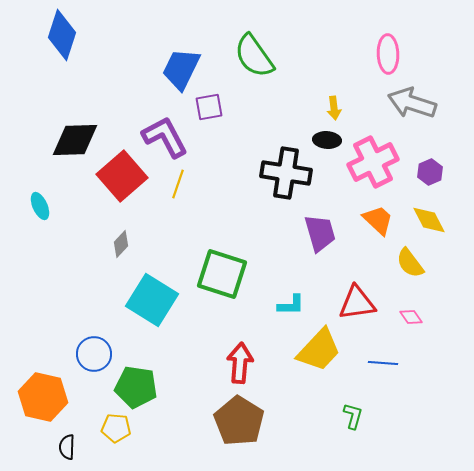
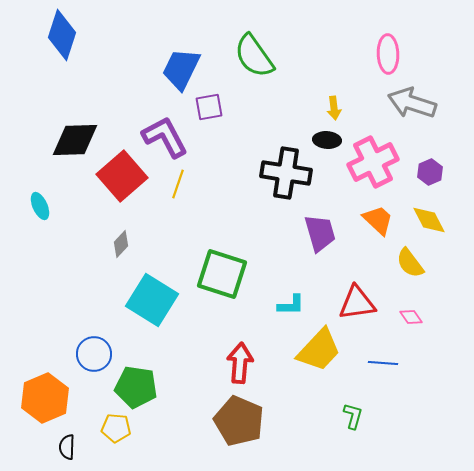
orange hexagon: moved 2 px right, 1 px down; rotated 24 degrees clockwise
brown pentagon: rotated 9 degrees counterclockwise
